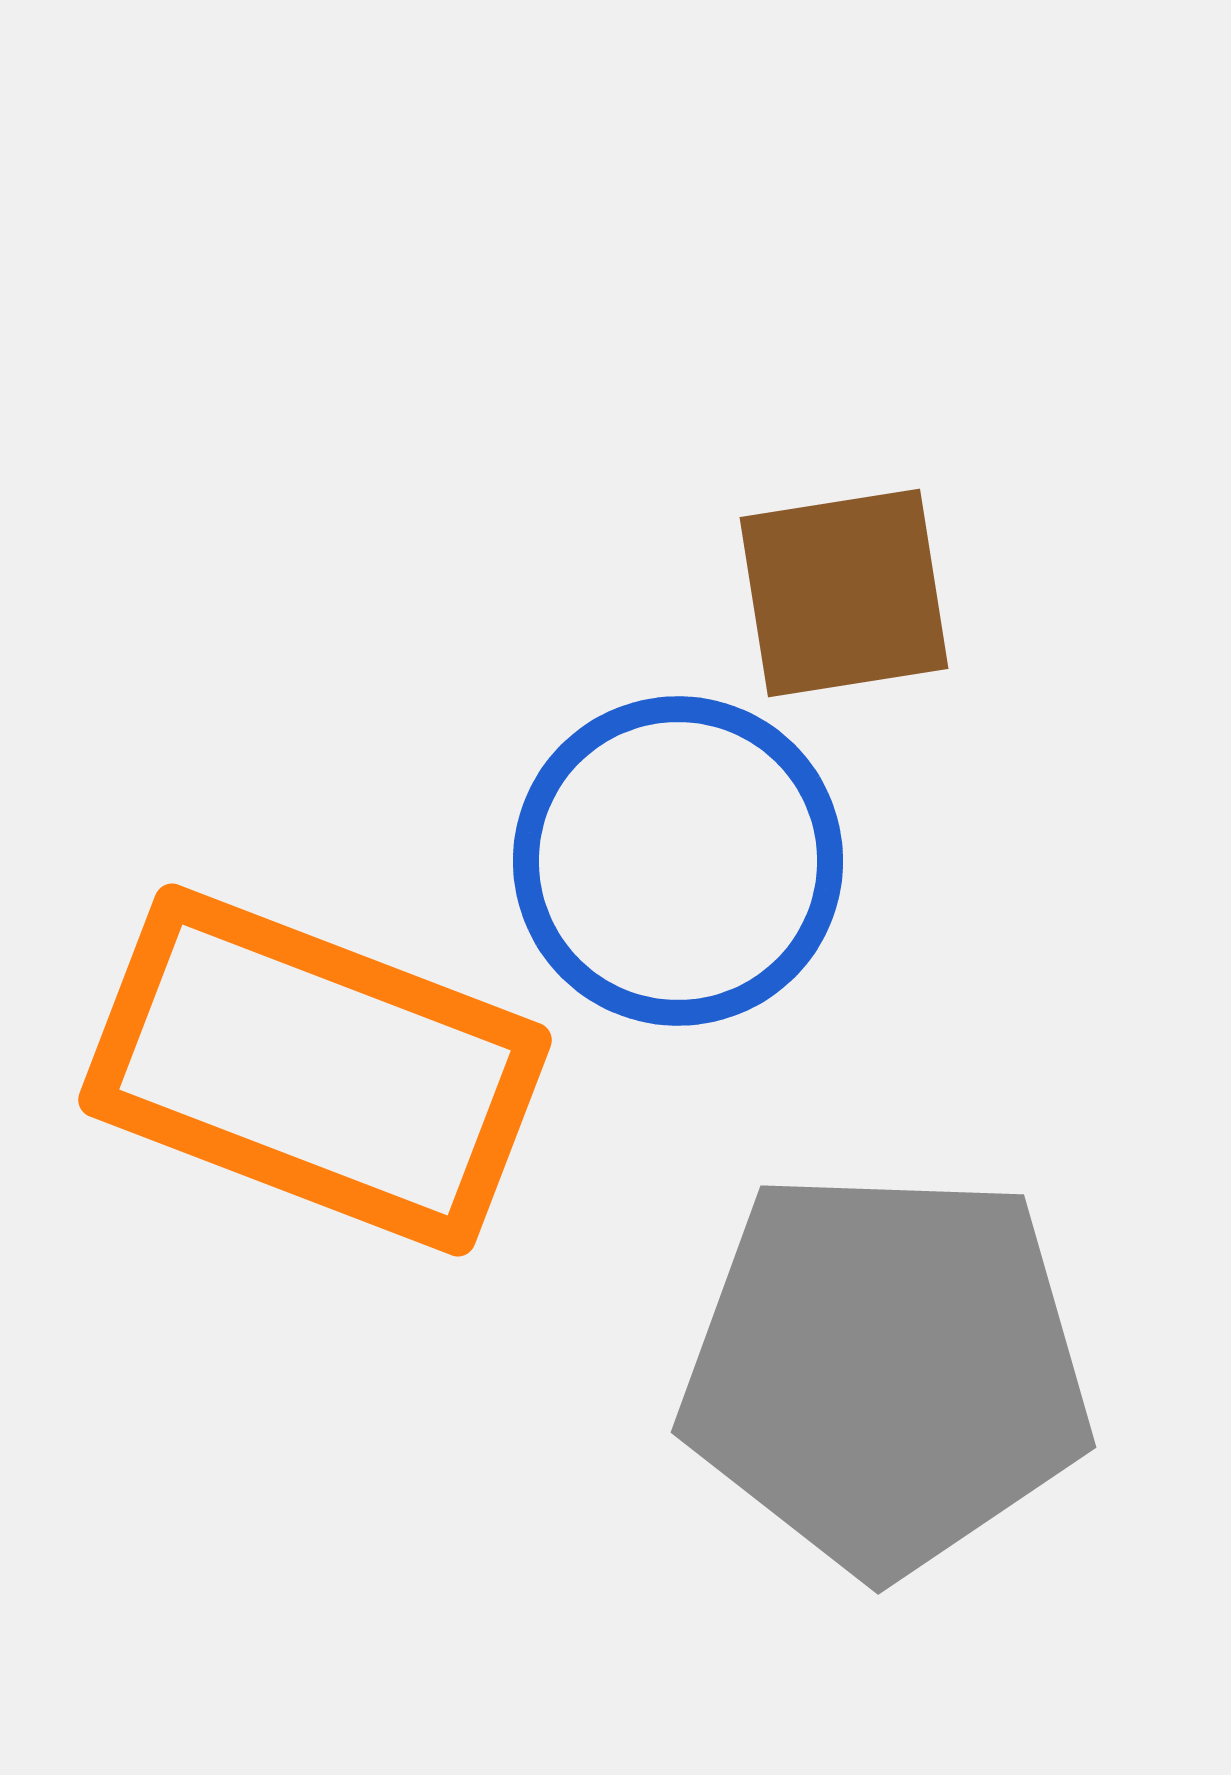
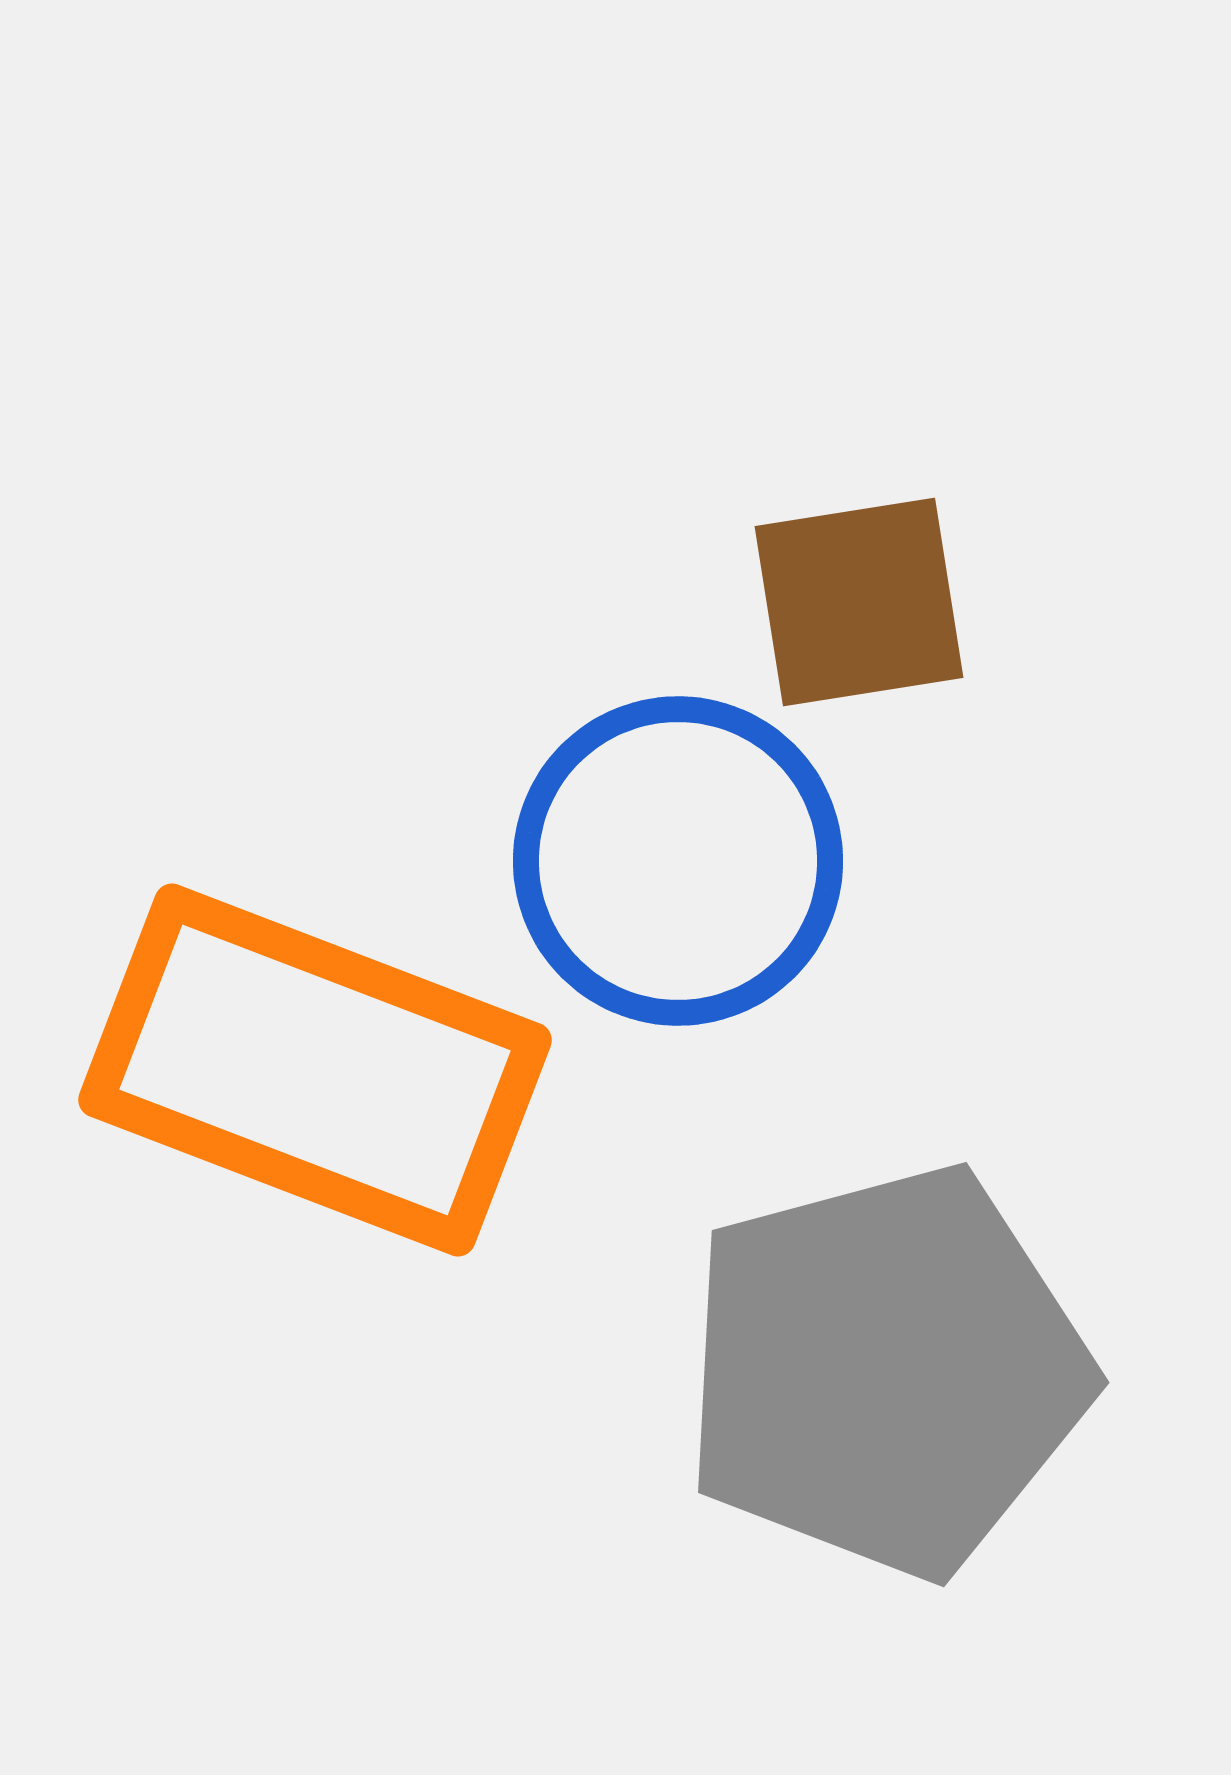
brown square: moved 15 px right, 9 px down
gray pentagon: rotated 17 degrees counterclockwise
